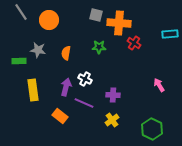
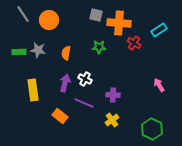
gray line: moved 2 px right, 2 px down
cyan rectangle: moved 11 px left, 4 px up; rotated 28 degrees counterclockwise
green rectangle: moved 9 px up
purple arrow: moved 1 px left, 4 px up
